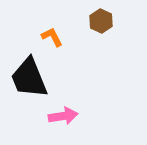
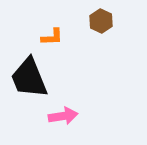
orange L-shape: rotated 115 degrees clockwise
